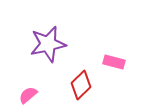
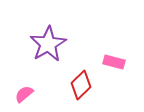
purple star: rotated 18 degrees counterclockwise
pink semicircle: moved 4 px left, 1 px up
